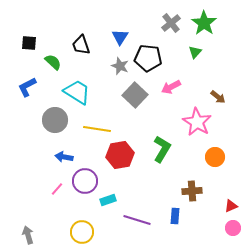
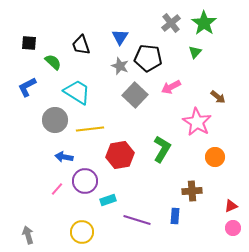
yellow line: moved 7 px left; rotated 16 degrees counterclockwise
